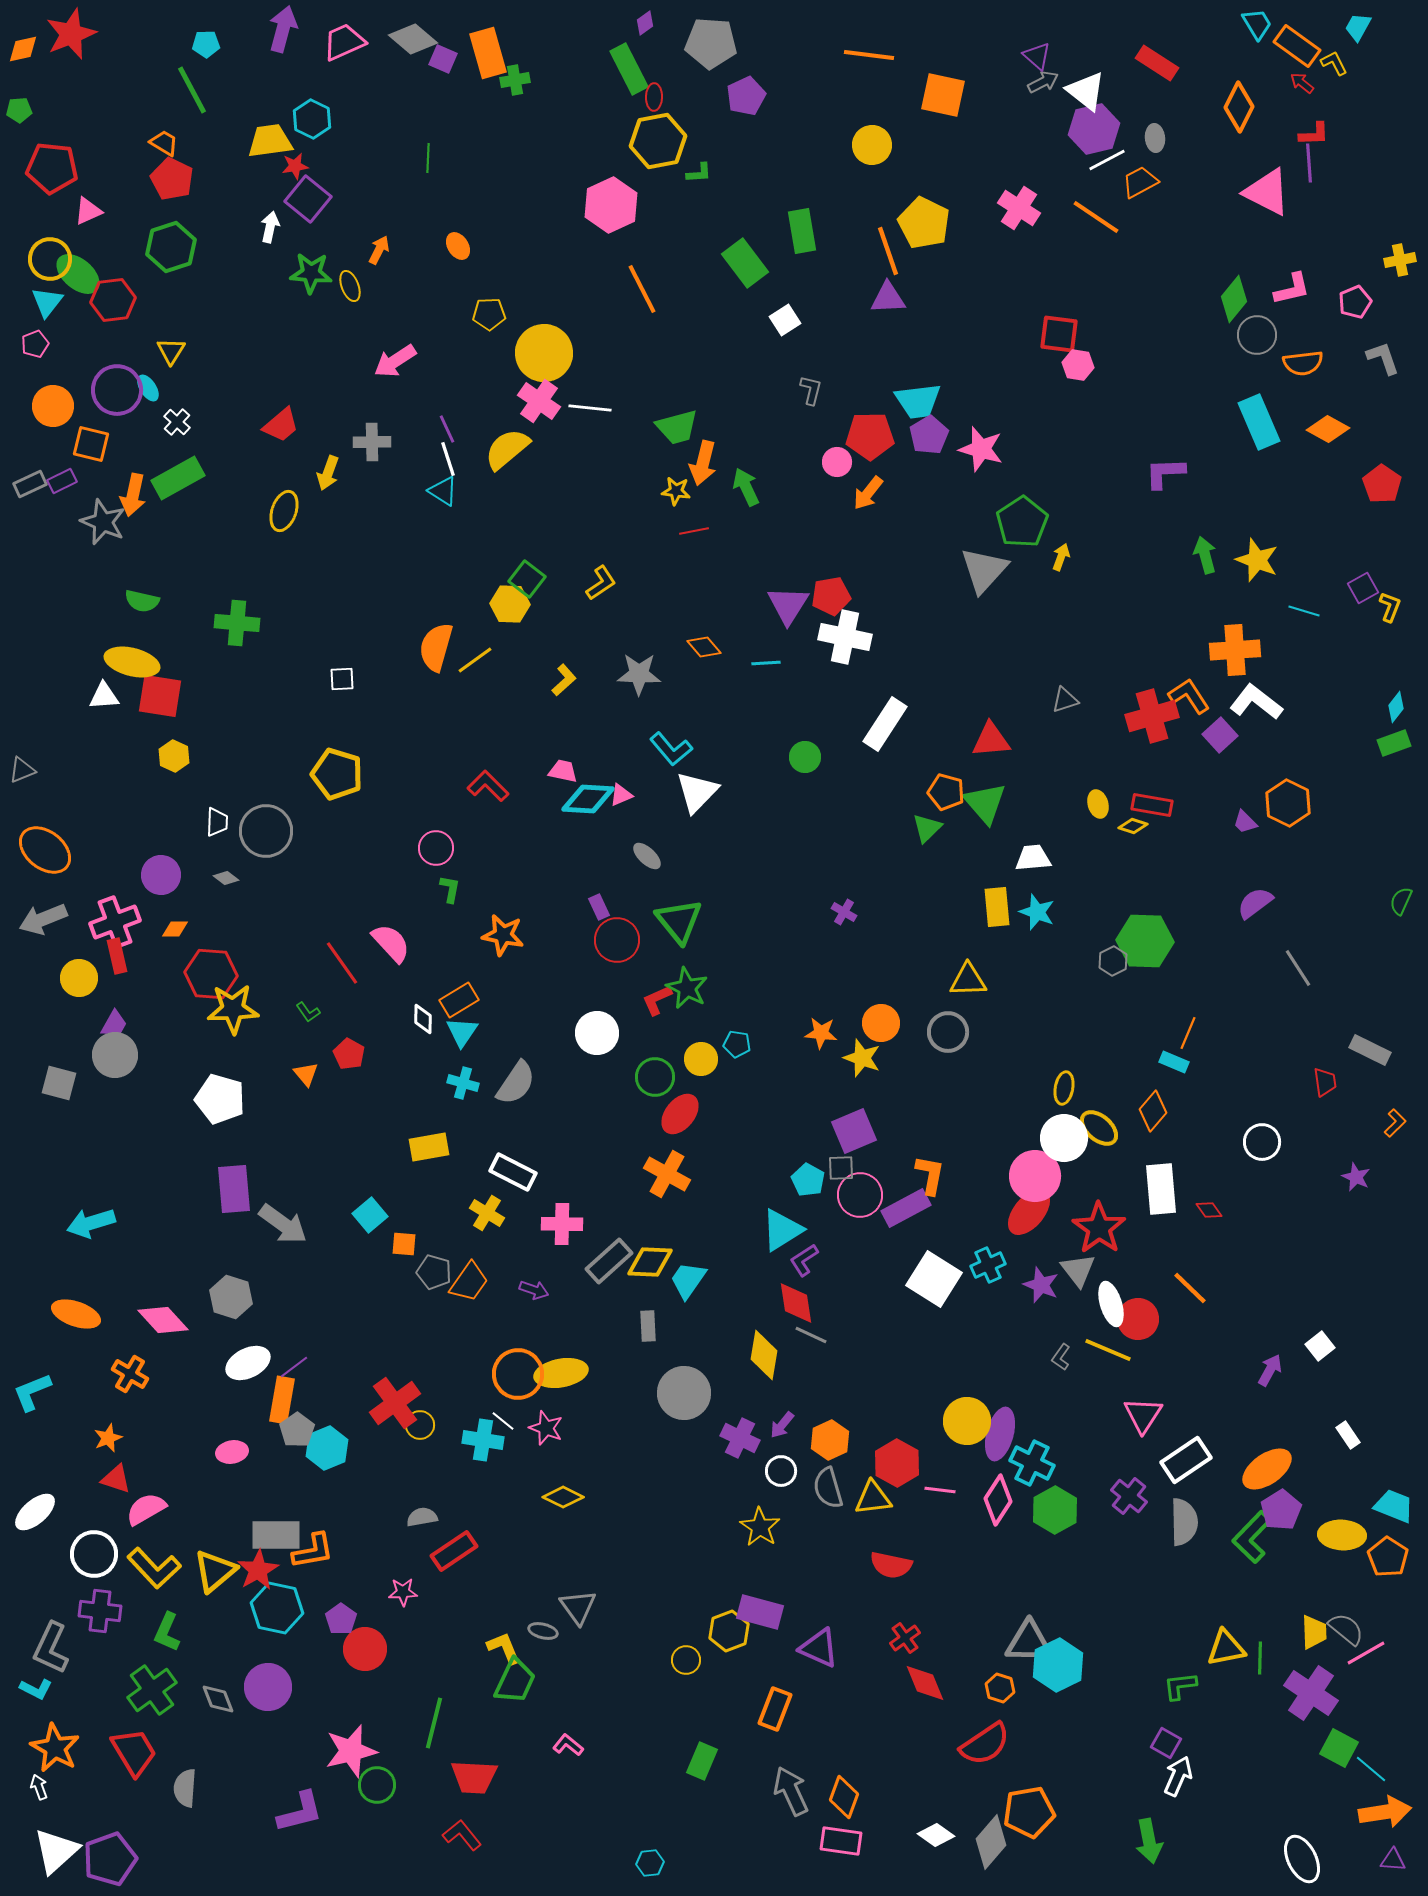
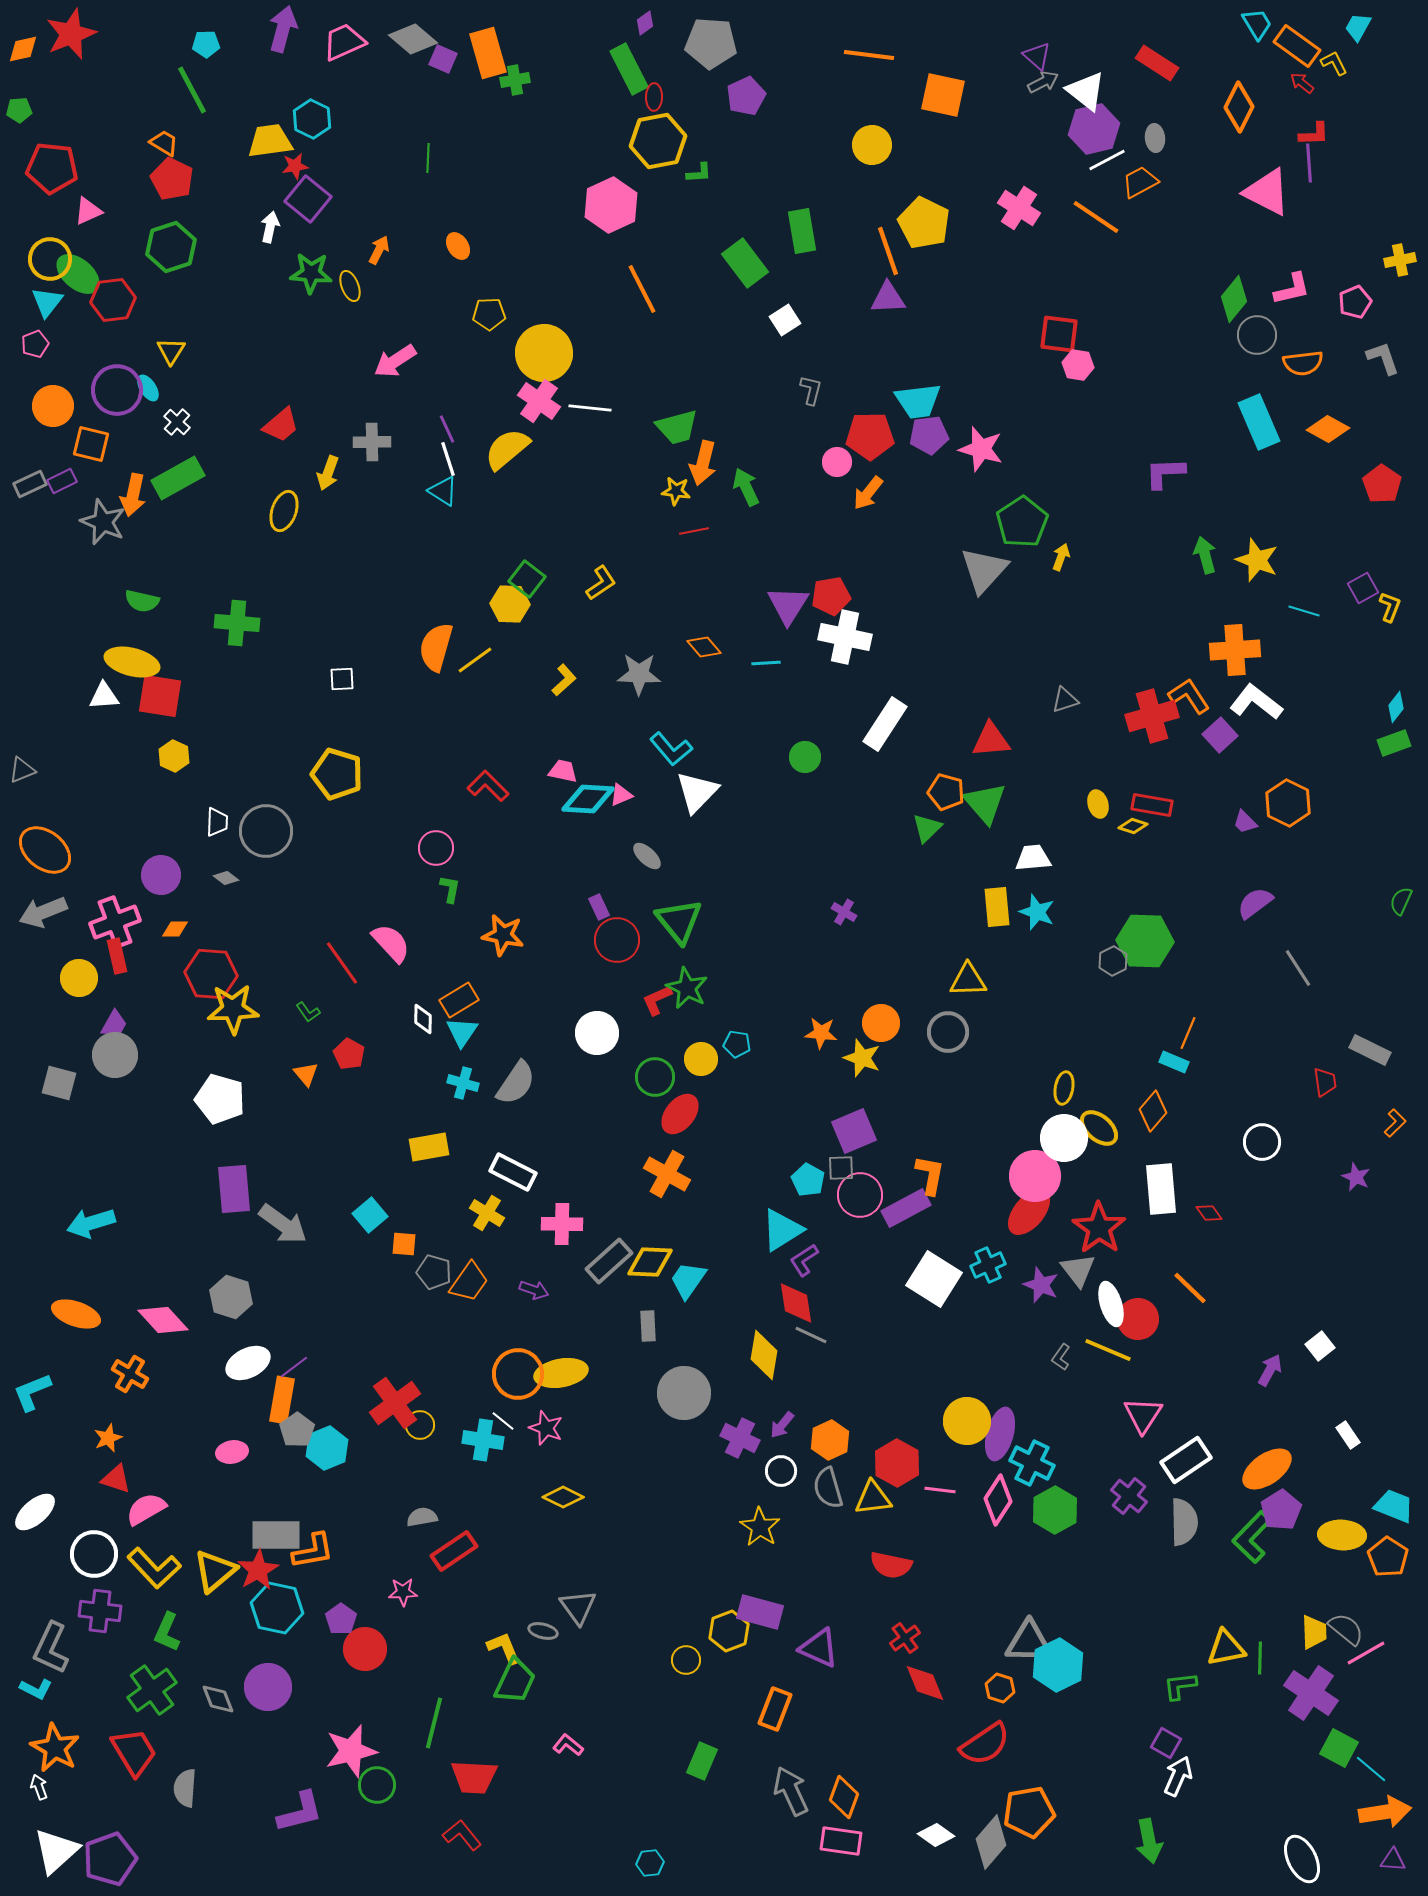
purple pentagon at (929, 435): rotated 24 degrees clockwise
gray arrow at (43, 919): moved 7 px up
red diamond at (1209, 1210): moved 3 px down
